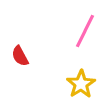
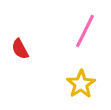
red semicircle: moved 7 px up
